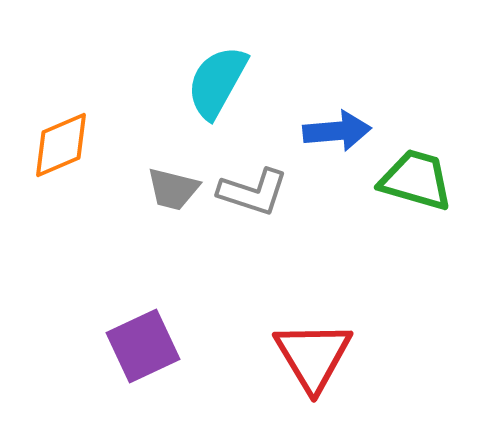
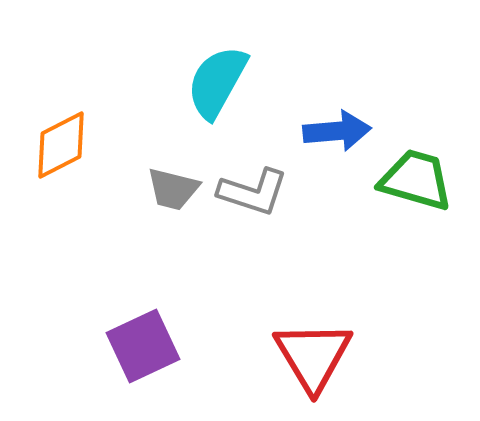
orange diamond: rotated 4 degrees counterclockwise
